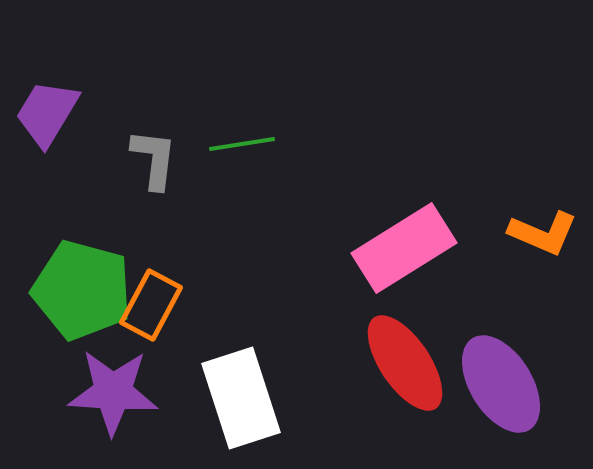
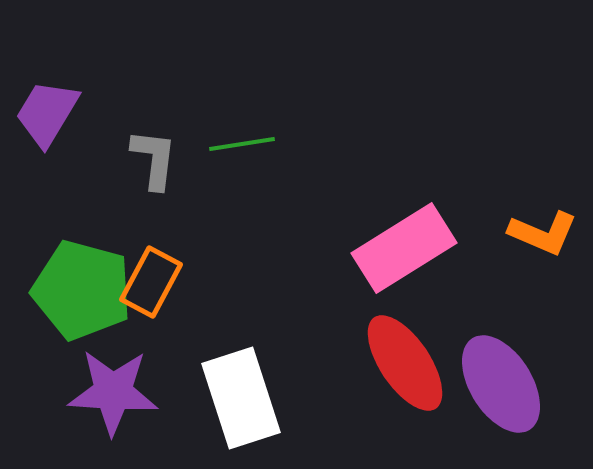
orange rectangle: moved 23 px up
